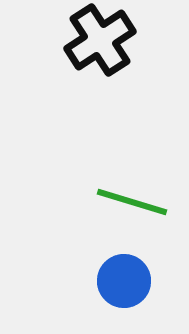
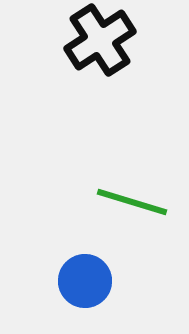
blue circle: moved 39 px left
